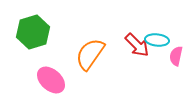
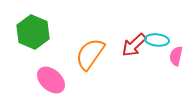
green hexagon: rotated 20 degrees counterclockwise
red arrow: moved 3 px left; rotated 92 degrees clockwise
